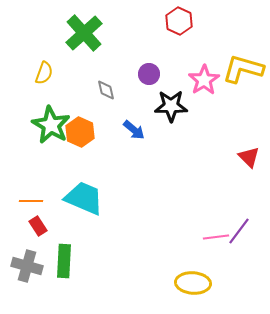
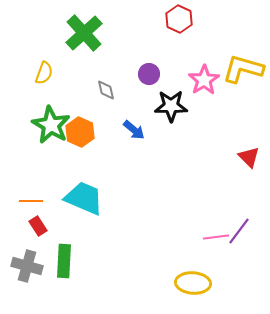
red hexagon: moved 2 px up
